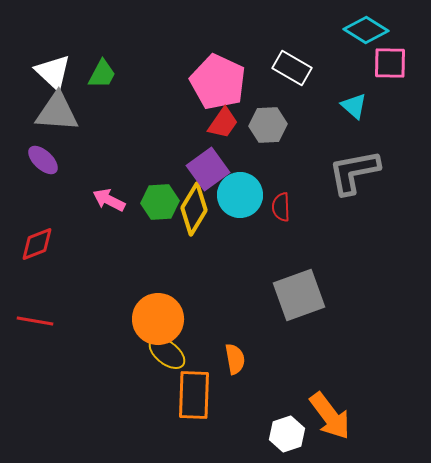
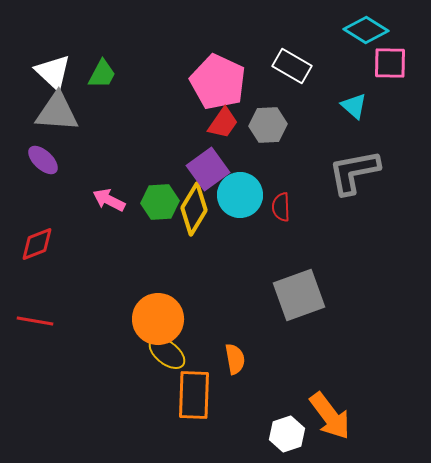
white rectangle: moved 2 px up
